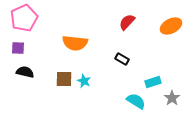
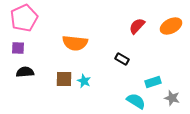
red semicircle: moved 10 px right, 4 px down
black semicircle: rotated 18 degrees counterclockwise
gray star: rotated 21 degrees counterclockwise
